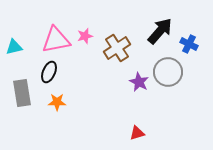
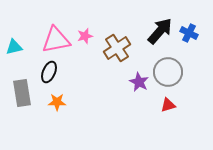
blue cross: moved 11 px up
red triangle: moved 31 px right, 28 px up
